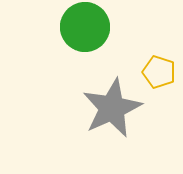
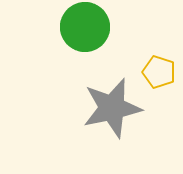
gray star: rotated 12 degrees clockwise
